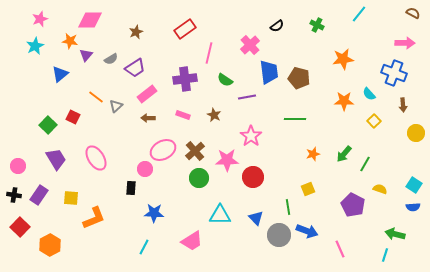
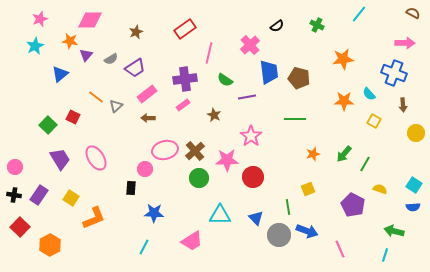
pink rectangle at (183, 115): moved 10 px up; rotated 56 degrees counterclockwise
yellow square at (374, 121): rotated 16 degrees counterclockwise
pink ellipse at (163, 150): moved 2 px right; rotated 15 degrees clockwise
purple trapezoid at (56, 159): moved 4 px right
pink circle at (18, 166): moved 3 px left, 1 px down
yellow square at (71, 198): rotated 28 degrees clockwise
green arrow at (395, 234): moved 1 px left, 3 px up
